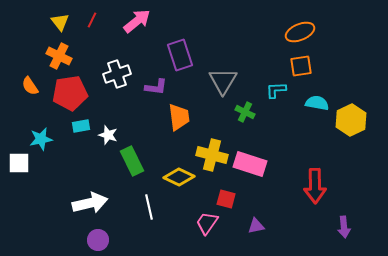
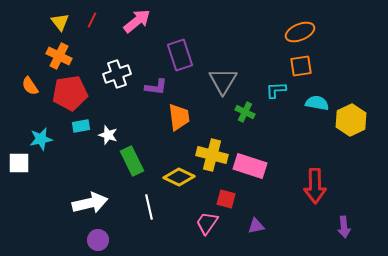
pink rectangle: moved 2 px down
